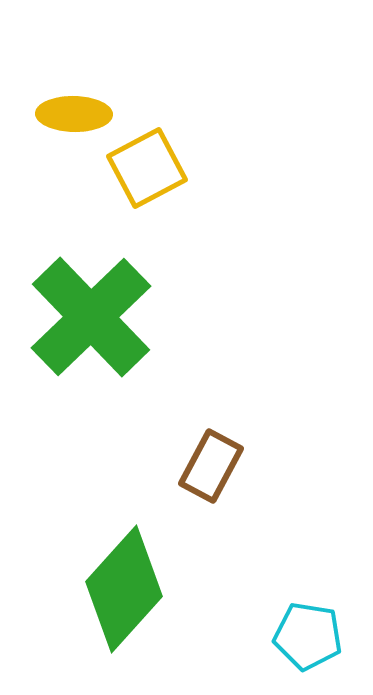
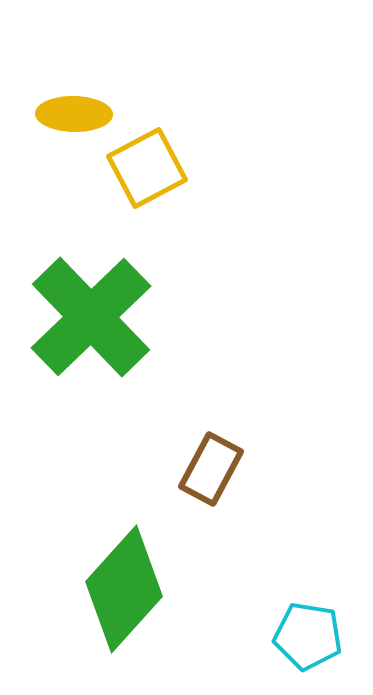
brown rectangle: moved 3 px down
